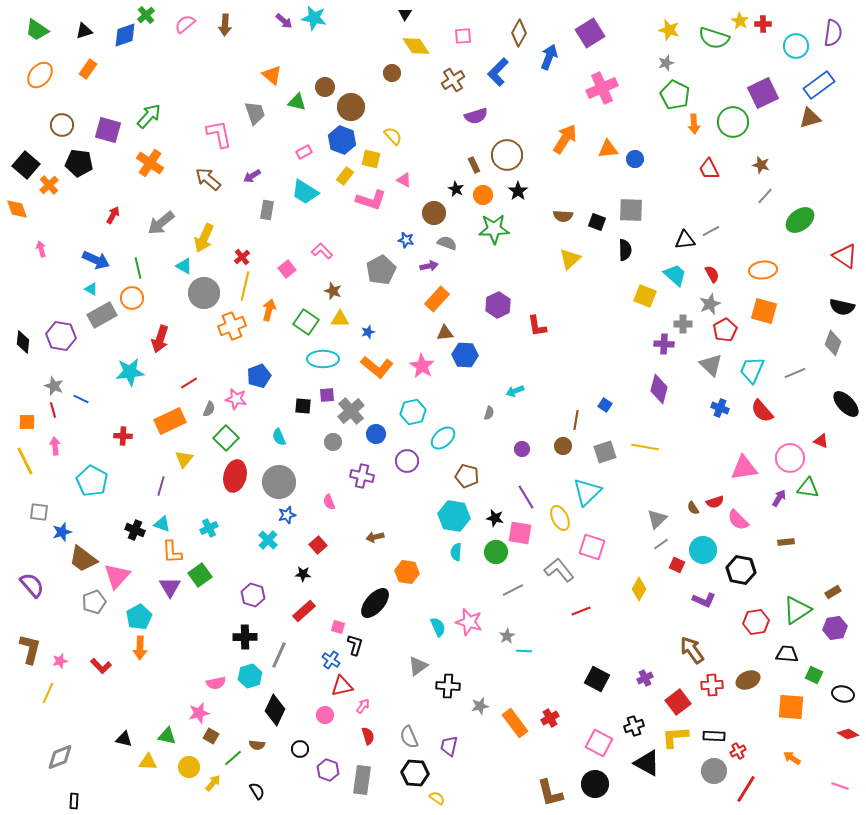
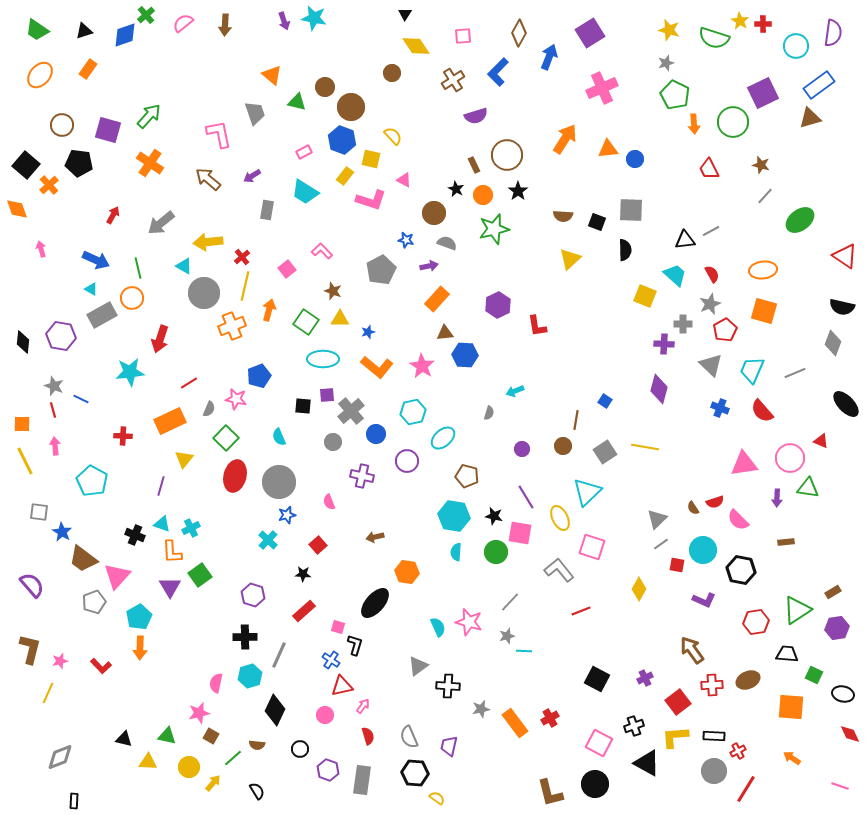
purple arrow at (284, 21): rotated 30 degrees clockwise
pink semicircle at (185, 24): moved 2 px left, 1 px up
green star at (494, 229): rotated 12 degrees counterclockwise
yellow arrow at (204, 238): moved 4 px right, 4 px down; rotated 60 degrees clockwise
blue square at (605, 405): moved 4 px up
orange square at (27, 422): moved 5 px left, 2 px down
gray square at (605, 452): rotated 15 degrees counterclockwise
pink triangle at (744, 468): moved 4 px up
purple arrow at (779, 498): moved 2 px left; rotated 150 degrees clockwise
black star at (495, 518): moved 1 px left, 2 px up
cyan cross at (209, 528): moved 18 px left
black cross at (135, 530): moved 5 px down
blue star at (62, 532): rotated 24 degrees counterclockwise
red square at (677, 565): rotated 14 degrees counterclockwise
gray line at (513, 590): moved 3 px left, 12 px down; rotated 20 degrees counterclockwise
purple hexagon at (835, 628): moved 2 px right
gray star at (507, 636): rotated 14 degrees clockwise
pink semicircle at (216, 683): rotated 114 degrees clockwise
gray star at (480, 706): moved 1 px right, 3 px down
red diamond at (848, 734): moved 2 px right; rotated 35 degrees clockwise
